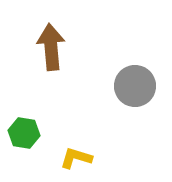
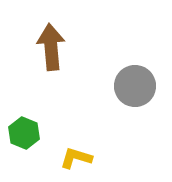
green hexagon: rotated 12 degrees clockwise
